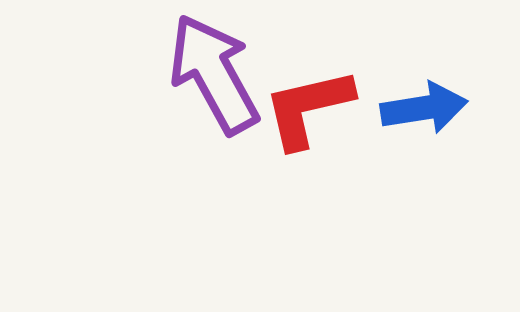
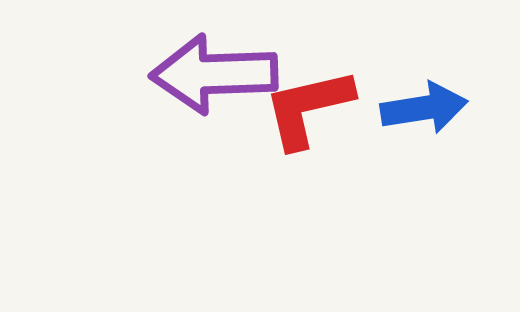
purple arrow: rotated 63 degrees counterclockwise
